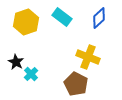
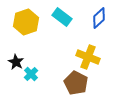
brown pentagon: moved 1 px up
